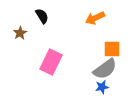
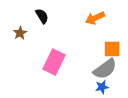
pink rectangle: moved 3 px right
